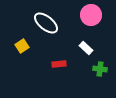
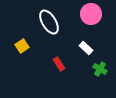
pink circle: moved 1 px up
white ellipse: moved 3 px right, 1 px up; rotated 20 degrees clockwise
red rectangle: rotated 64 degrees clockwise
green cross: rotated 24 degrees clockwise
